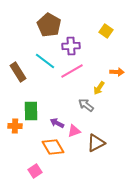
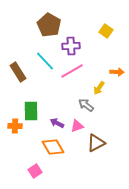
cyan line: rotated 10 degrees clockwise
pink triangle: moved 3 px right, 5 px up
